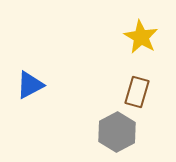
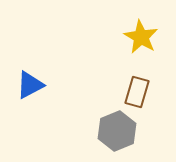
gray hexagon: moved 1 px up; rotated 6 degrees clockwise
